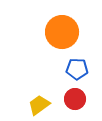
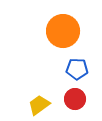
orange circle: moved 1 px right, 1 px up
